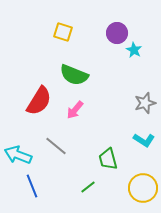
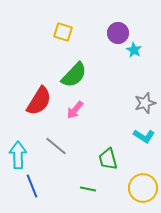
purple circle: moved 1 px right
green semicircle: rotated 68 degrees counterclockwise
cyan L-shape: moved 4 px up
cyan arrow: rotated 68 degrees clockwise
green line: moved 2 px down; rotated 49 degrees clockwise
